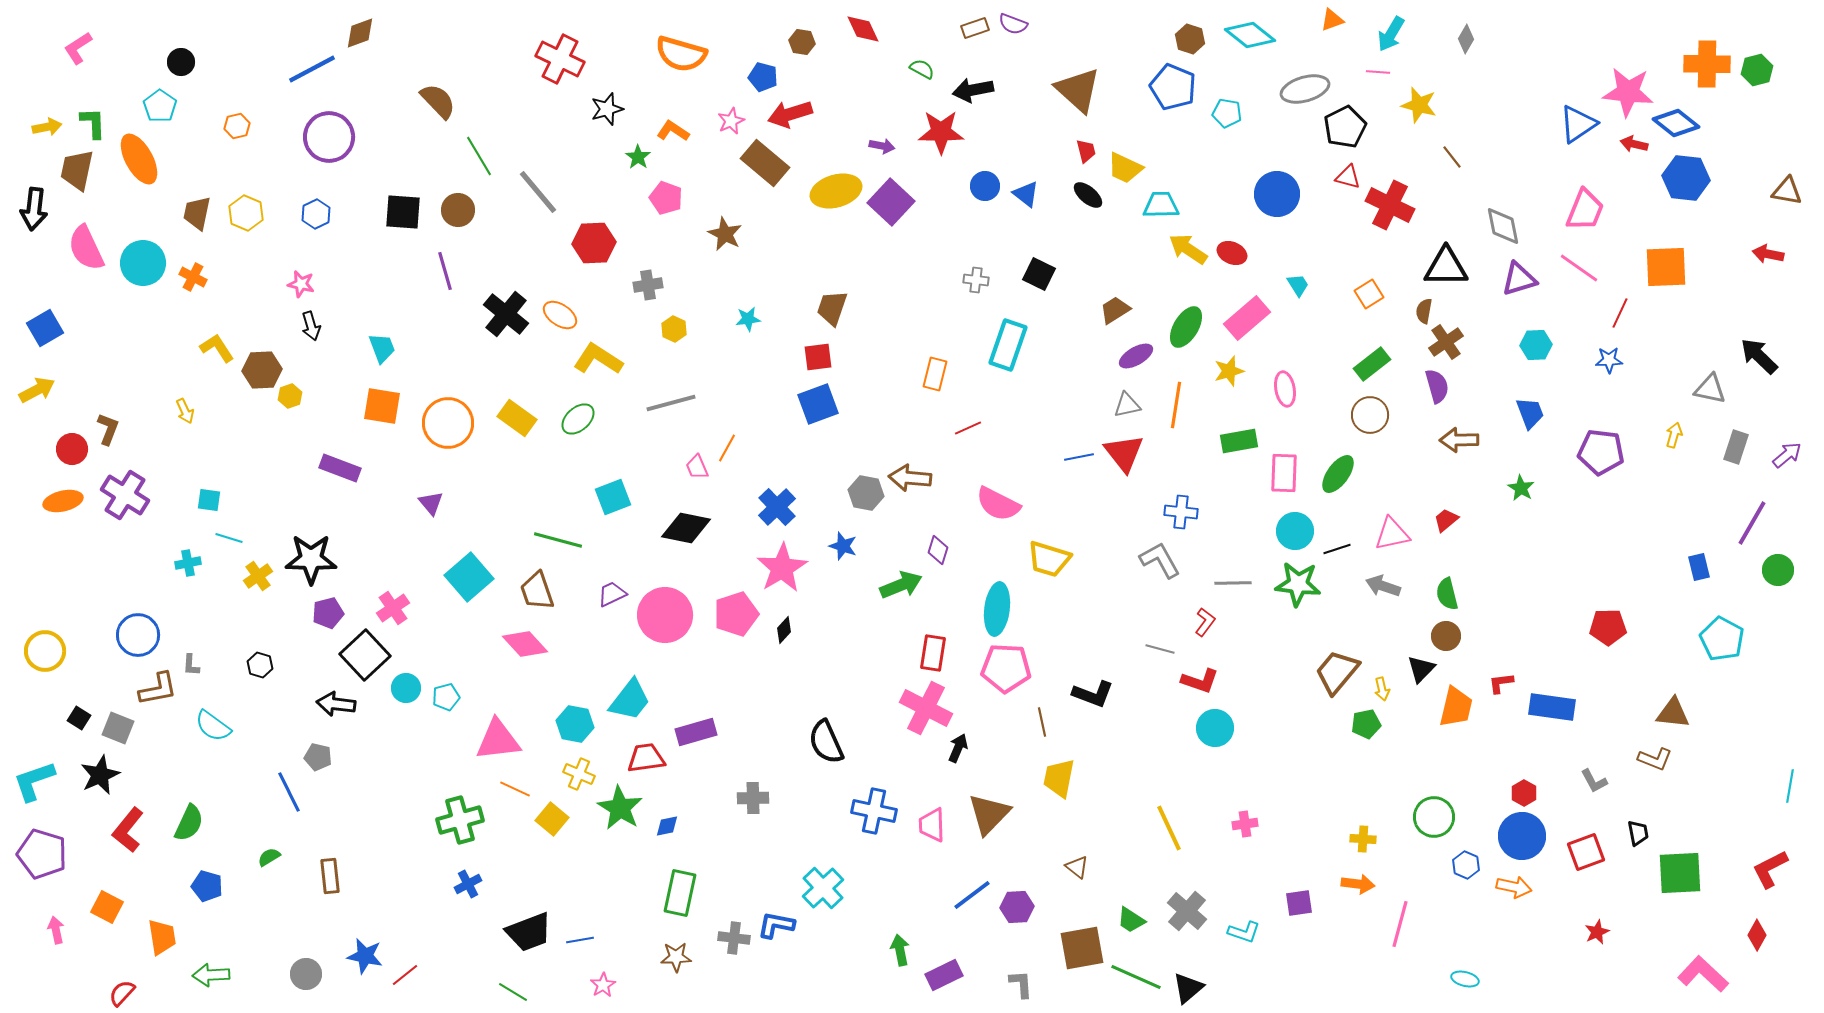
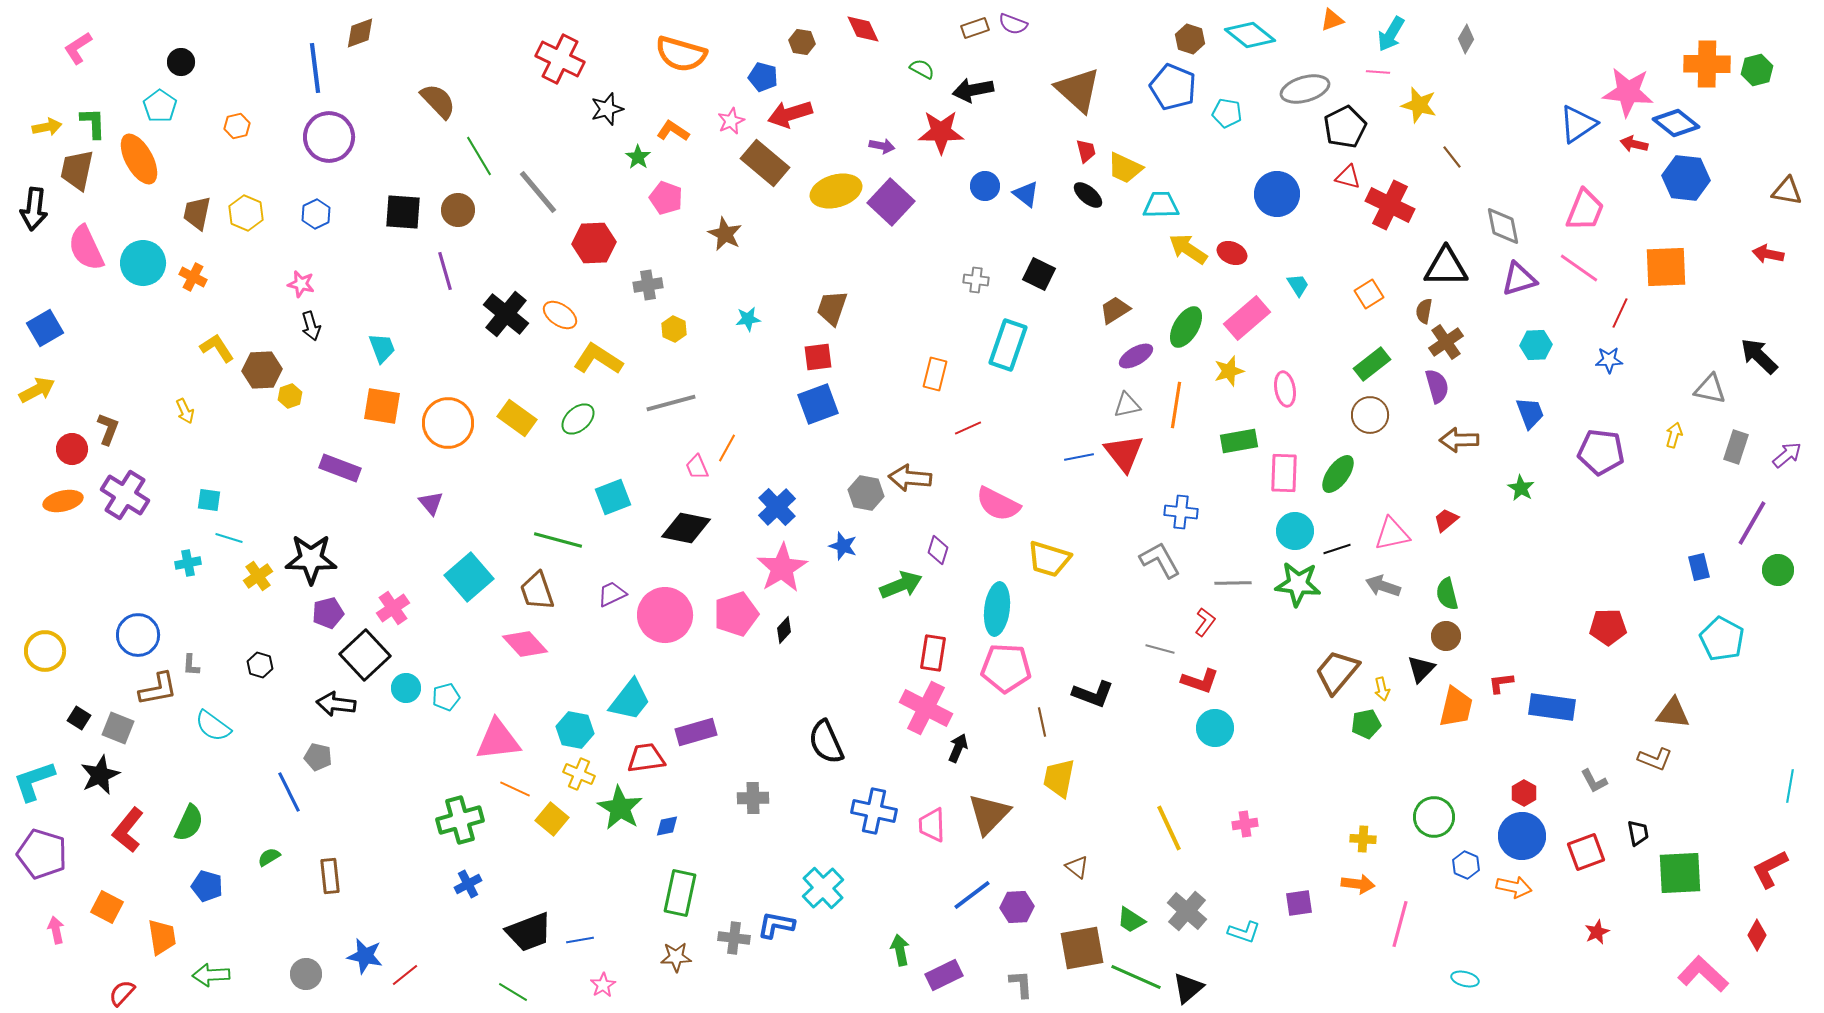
blue line at (312, 69): moved 3 px right, 1 px up; rotated 69 degrees counterclockwise
cyan hexagon at (575, 724): moved 6 px down
